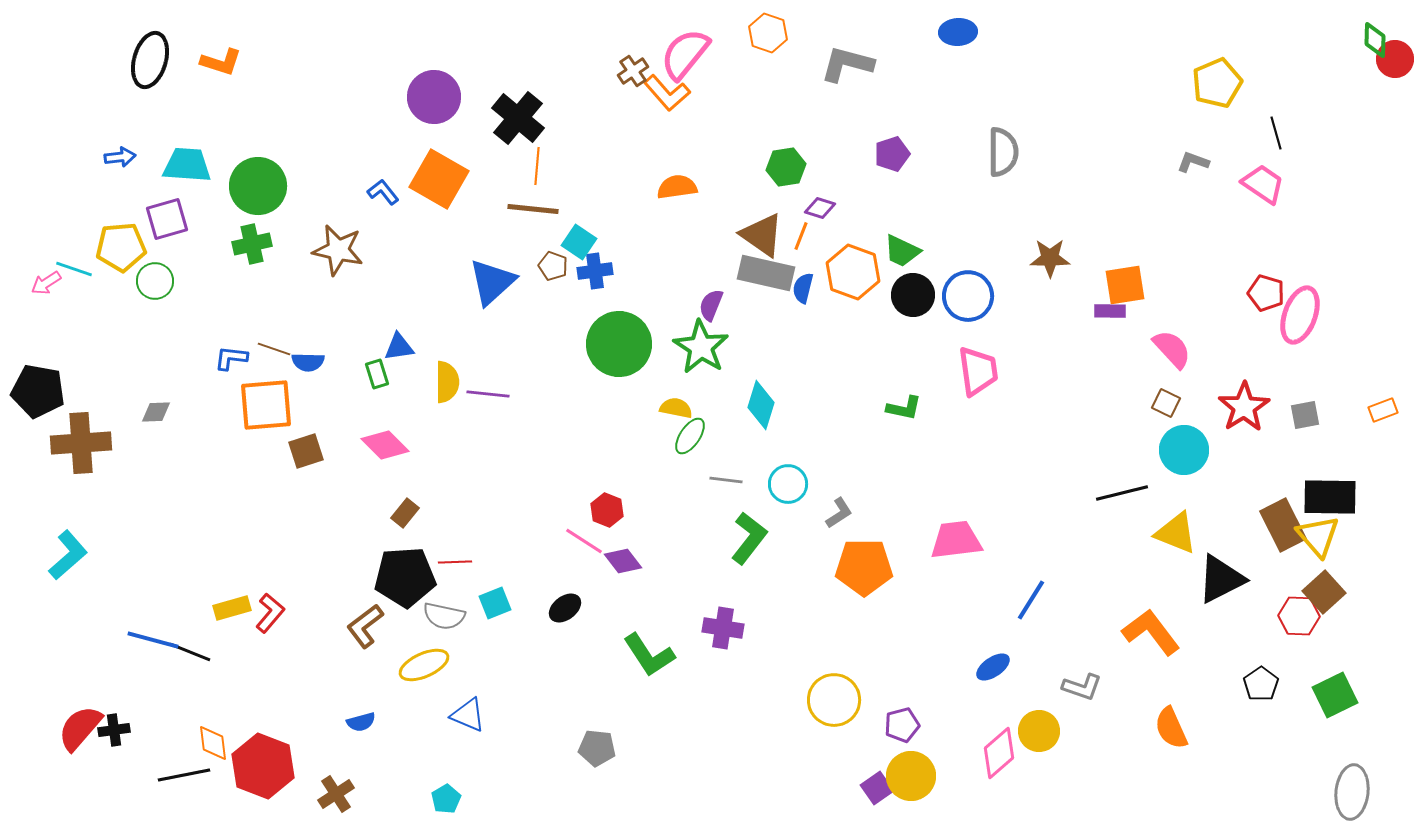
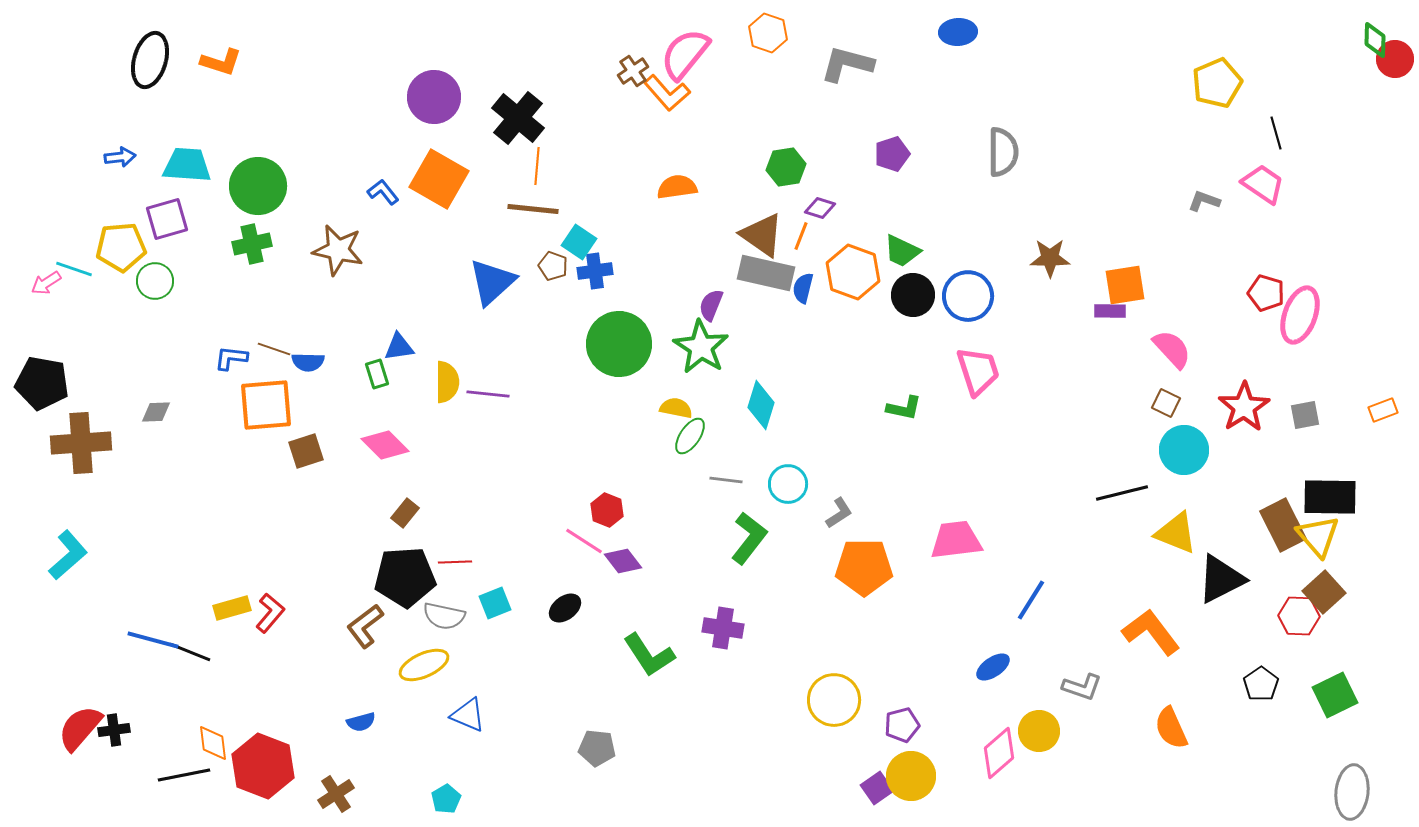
gray L-shape at (1193, 162): moved 11 px right, 39 px down
pink trapezoid at (978, 371): rotated 10 degrees counterclockwise
black pentagon at (38, 391): moved 4 px right, 8 px up
